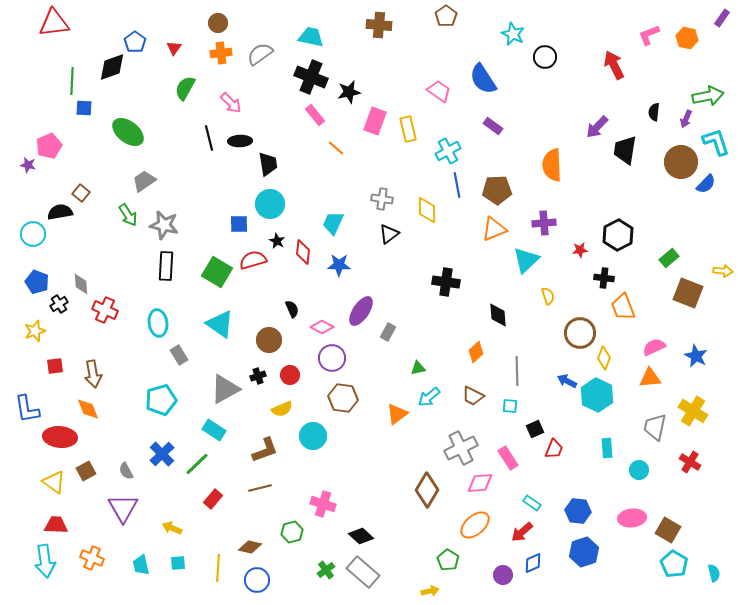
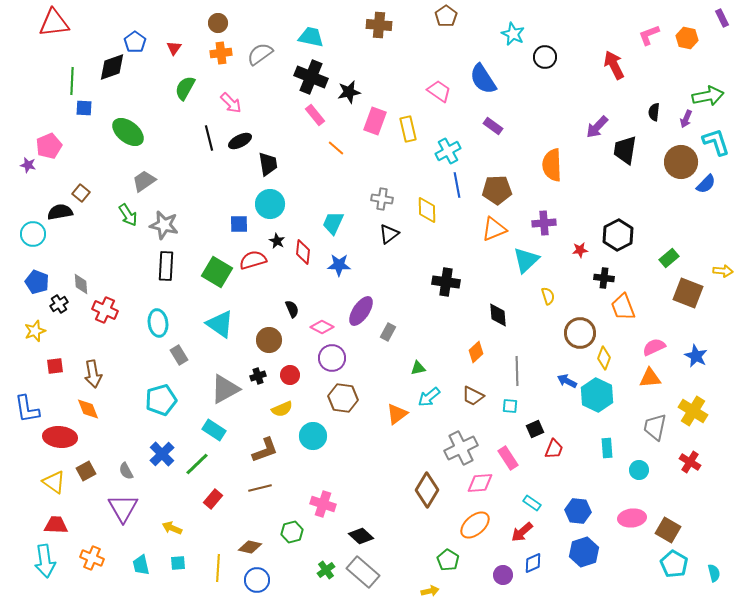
purple rectangle at (722, 18): rotated 60 degrees counterclockwise
black ellipse at (240, 141): rotated 25 degrees counterclockwise
